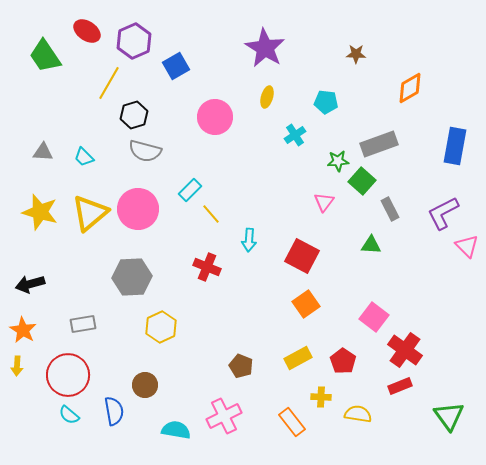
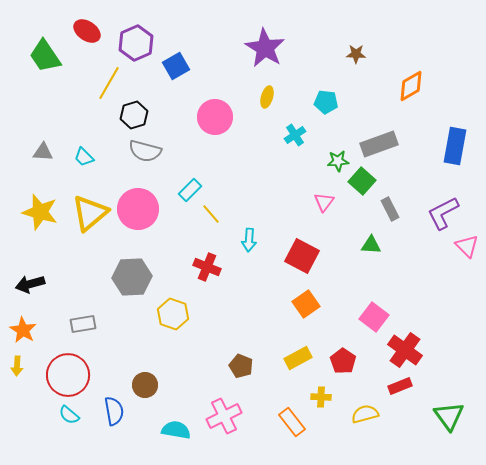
purple hexagon at (134, 41): moved 2 px right, 2 px down
orange diamond at (410, 88): moved 1 px right, 2 px up
yellow hexagon at (161, 327): moved 12 px right, 13 px up; rotated 16 degrees counterclockwise
yellow semicircle at (358, 414): moved 7 px right; rotated 24 degrees counterclockwise
